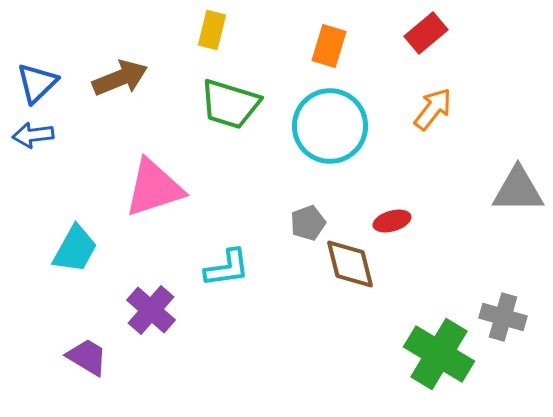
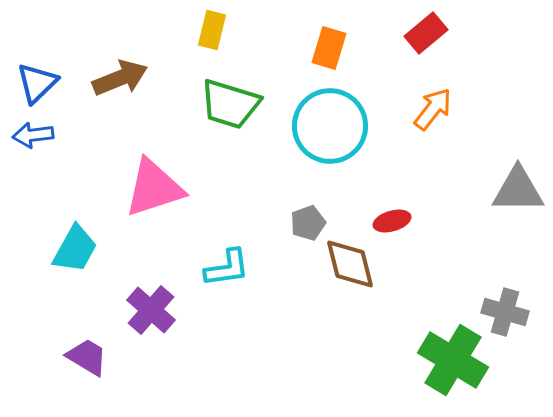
orange rectangle: moved 2 px down
gray cross: moved 2 px right, 5 px up
green cross: moved 14 px right, 6 px down
